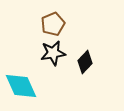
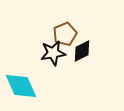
brown pentagon: moved 12 px right, 10 px down
black diamond: moved 3 px left, 11 px up; rotated 20 degrees clockwise
